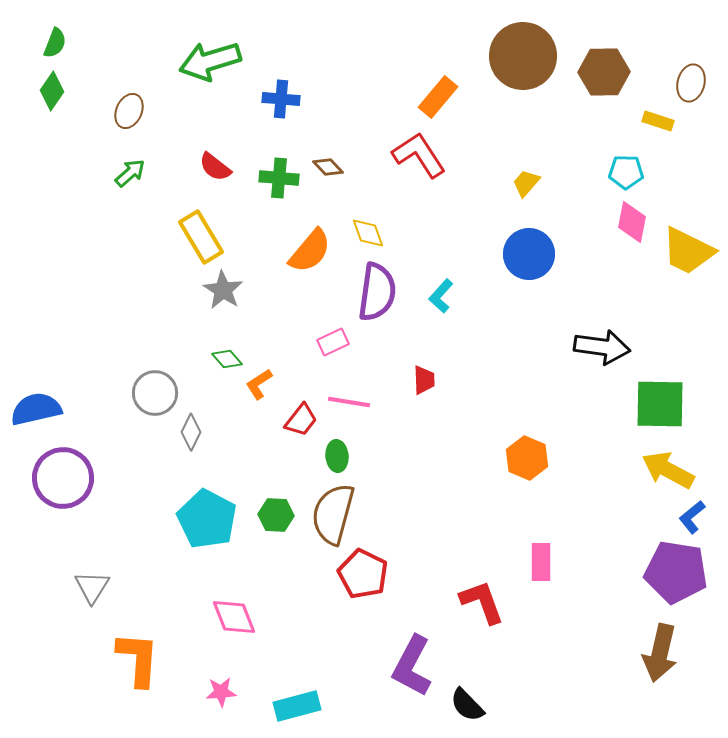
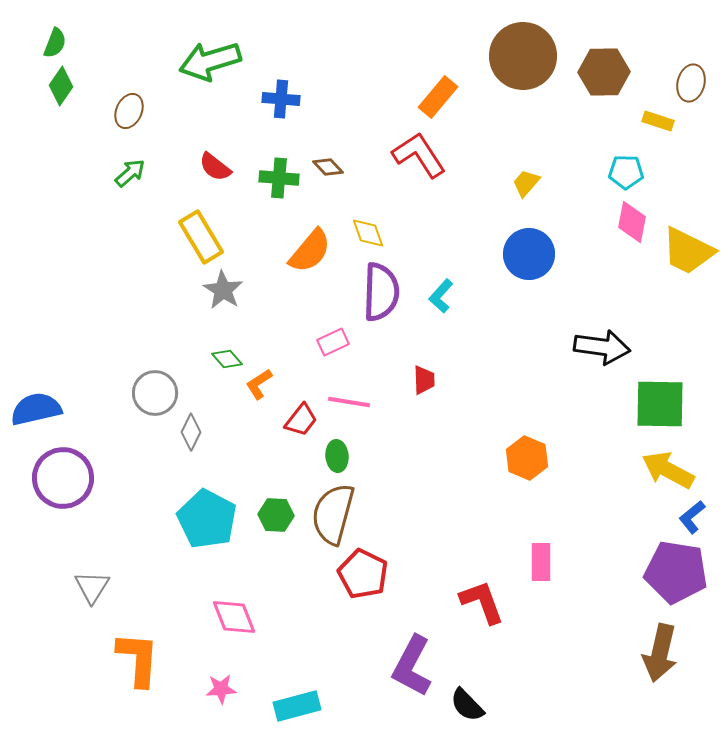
green diamond at (52, 91): moved 9 px right, 5 px up
purple semicircle at (377, 292): moved 4 px right; rotated 6 degrees counterclockwise
pink star at (221, 692): moved 3 px up
